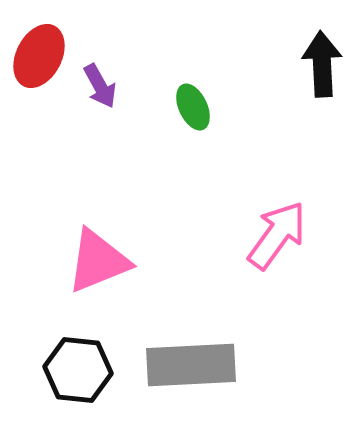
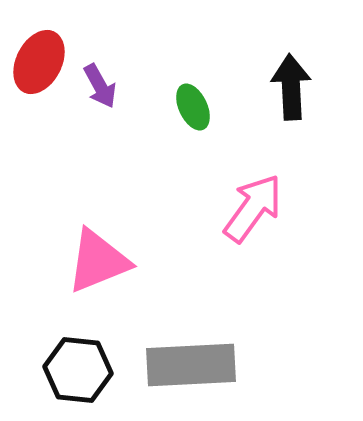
red ellipse: moved 6 px down
black arrow: moved 31 px left, 23 px down
pink arrow: moved 24 px left, 27 px up
